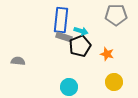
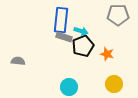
gray pentagon: moved 2 px right
black pentagon: moved 3 px right
yellow circle: moved 2 px down
